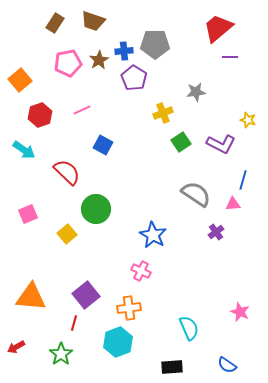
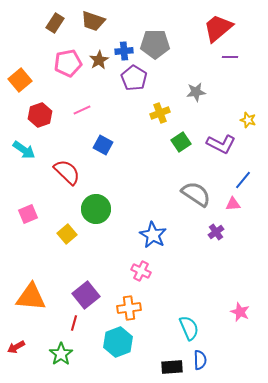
yellow cross: moved 3 px left
blue line: rotated 24 degrees clockwise
blue semicircle: moved 27 px left, 5 px up; rotated 126 degrees counterclockwise
